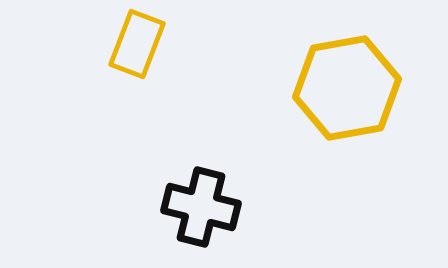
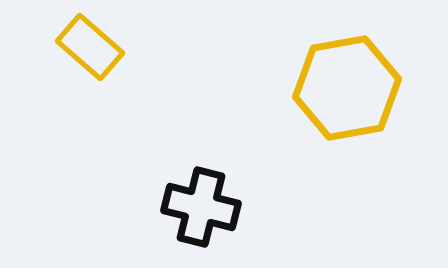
yellow rectangle: moved 47 px left, 3 px down; rotated 70 degrees counterclockwise
